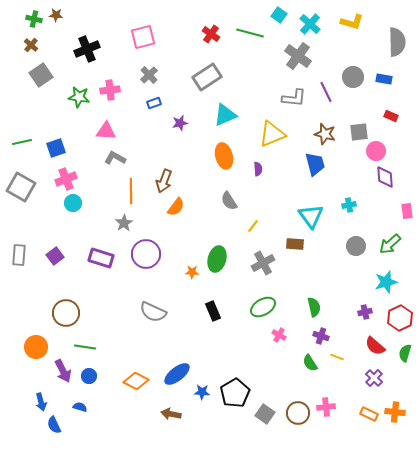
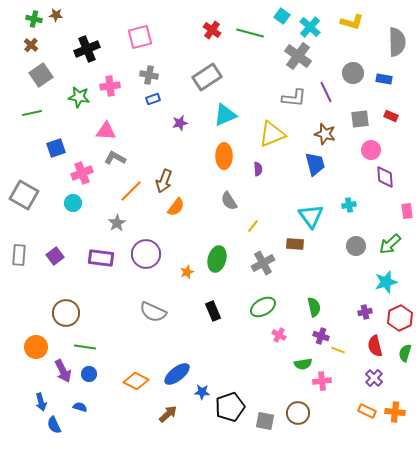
cyan square at (279, 15): moved 3 px right, 1 px down
cyan cross at (310, 24): moved 3 px down
red cross at (211, 34): moved 1 px right, 4 px up
pink square at (143, 37): moved 3 px left
gray cross at (149, 75): rotated 36 degrees counterclockwise
gray circle at (353, 77): moved 4 px up
pink cross at (110, 90): moved 4 px up
blue rectangle at (154, 103): moved 1 px left, 4 px up
gray square at (359, 132): moved 1 px right, 13 px up
green line at (22, 142): moved 10 px right, 29 px up
pink circle at (376, 151): moved 5 px left, 1 px up
orange ellipse at (224, 156): rotated 15 degrees clockwise
pink cross at (66, 179): moved 16 px right, 6 px up
gray square at (21, 187): moved 3 px right, 8 px down
orange line at (131, 191): rotated 45 degrees clockwise
gray star at (124, 223): moved 7 px left
purple rectangle at (101, 258): rotated 10 degrees counterclockwise
orange star at (192, 272): moved 5 px left; rotated 24 degrees counterclockwise
red semicircle at (375, 346): rotated 35 degrees clockwise
yellow line at (337, 357): moved 1 px right, 7 px up
green semicircle at (310, 363): moved 7 px left, 1 px down; rotated 66 degrees counterclockwise
blue circle at (89, 376): moved 2 px up
black pentagon at (235, 393): moved 5 px left, 14 px down; rotated 12 degrees clockwise
pink cross at (326, 407): moved 4 px left, 26 px up
brown arrow at (171, 414): moved 3 px left; rotated 126 degrees clockwise
gray square at (265, 414): moved 7 px down; rotated 24 degrees counterclockwise
orange rectangle at (369, 414): moved 2 px left, 3 px up
